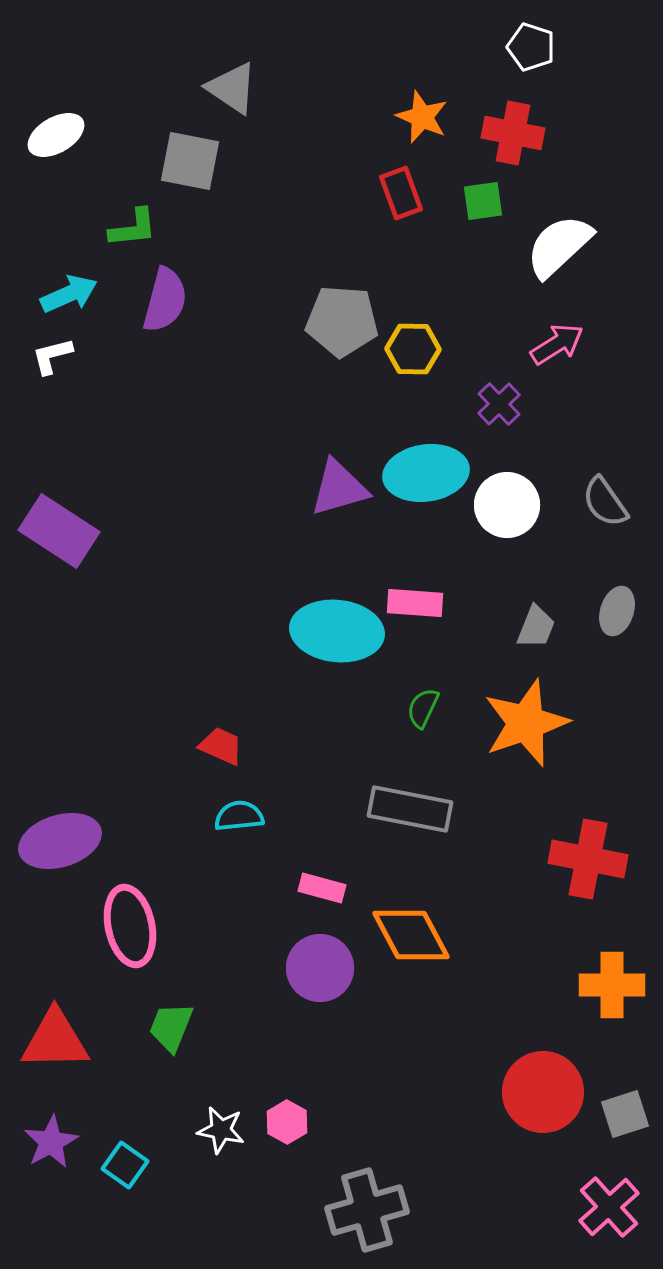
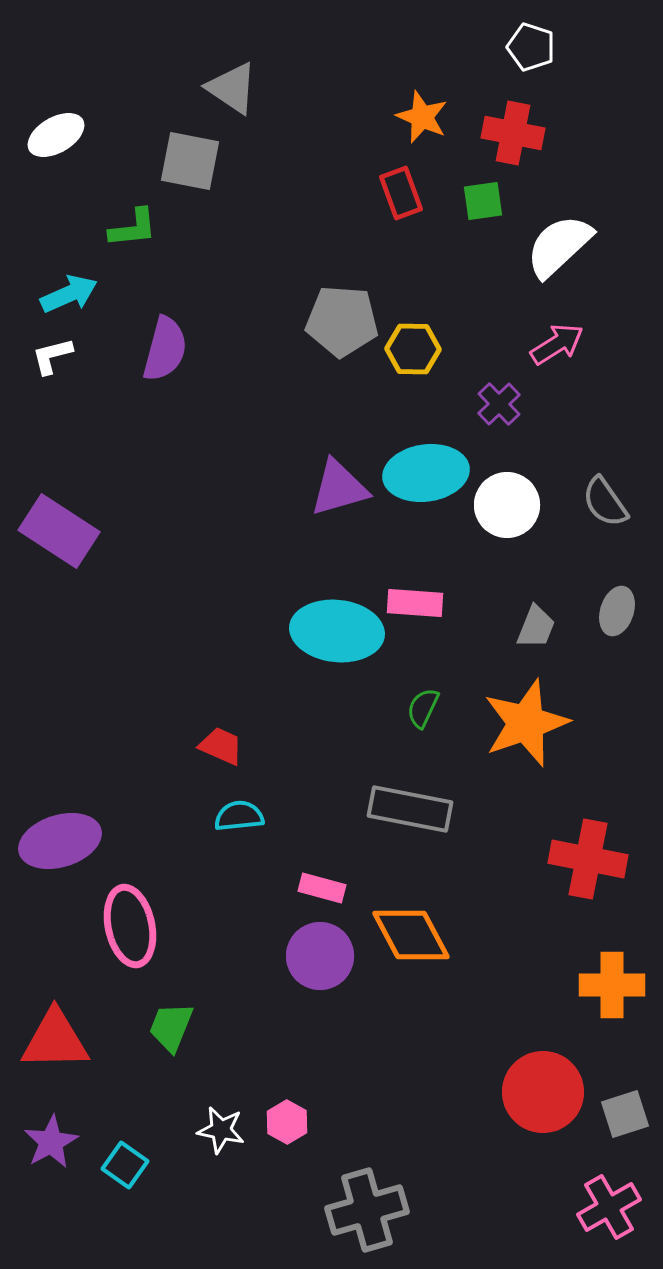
purple semicircle at (165, 300): moved 49 px down
purple circle at (320, 968): moved 12 px up
pink cross at (609, 1207): rotated 12 degrees clockwise
